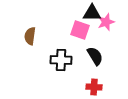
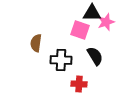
brown semicircle: moved 6 px right, 7 px down
red cross: moved 15 px left, 3 px up
